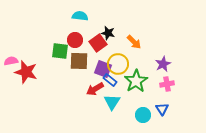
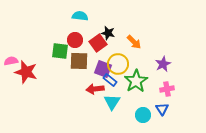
pink cross: moved 5 px down
red arrow: rotated 24 degrees clockwise
